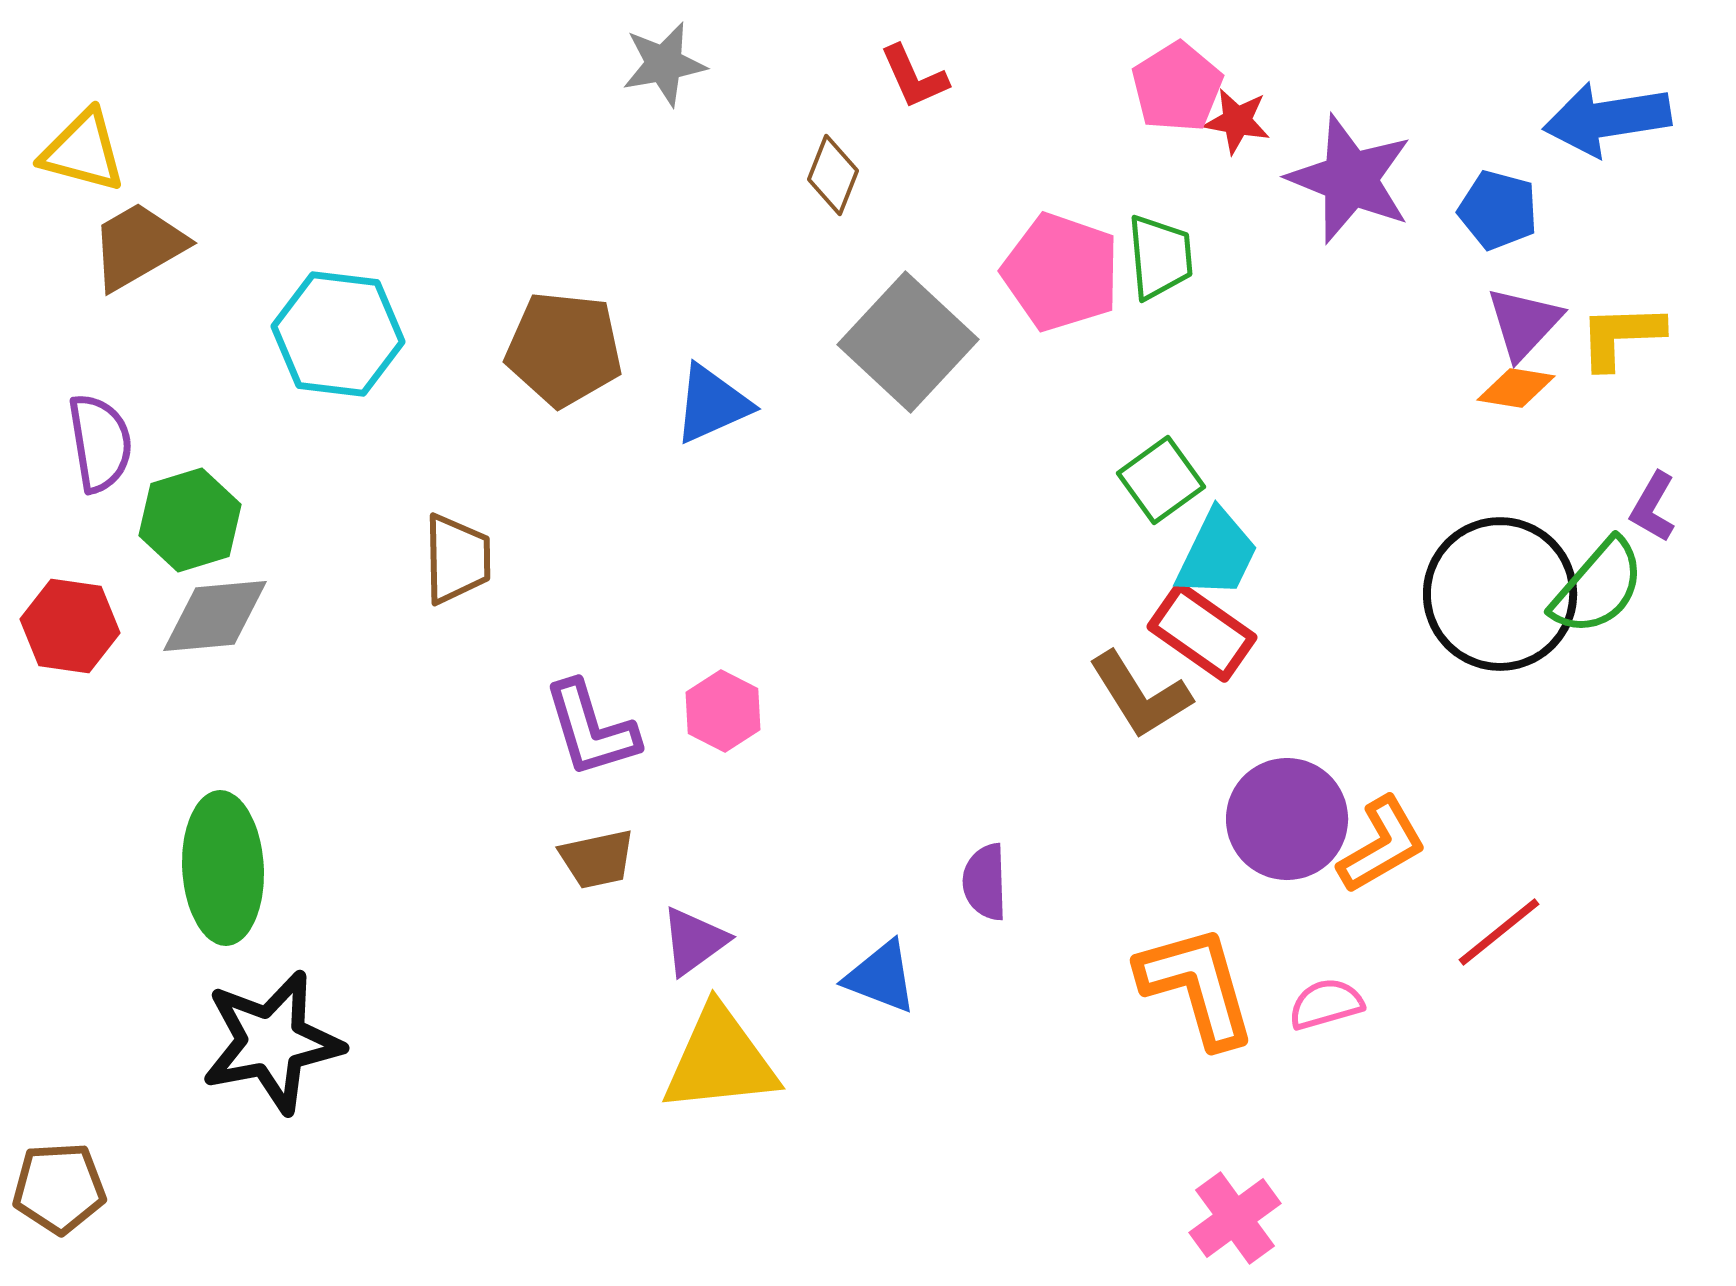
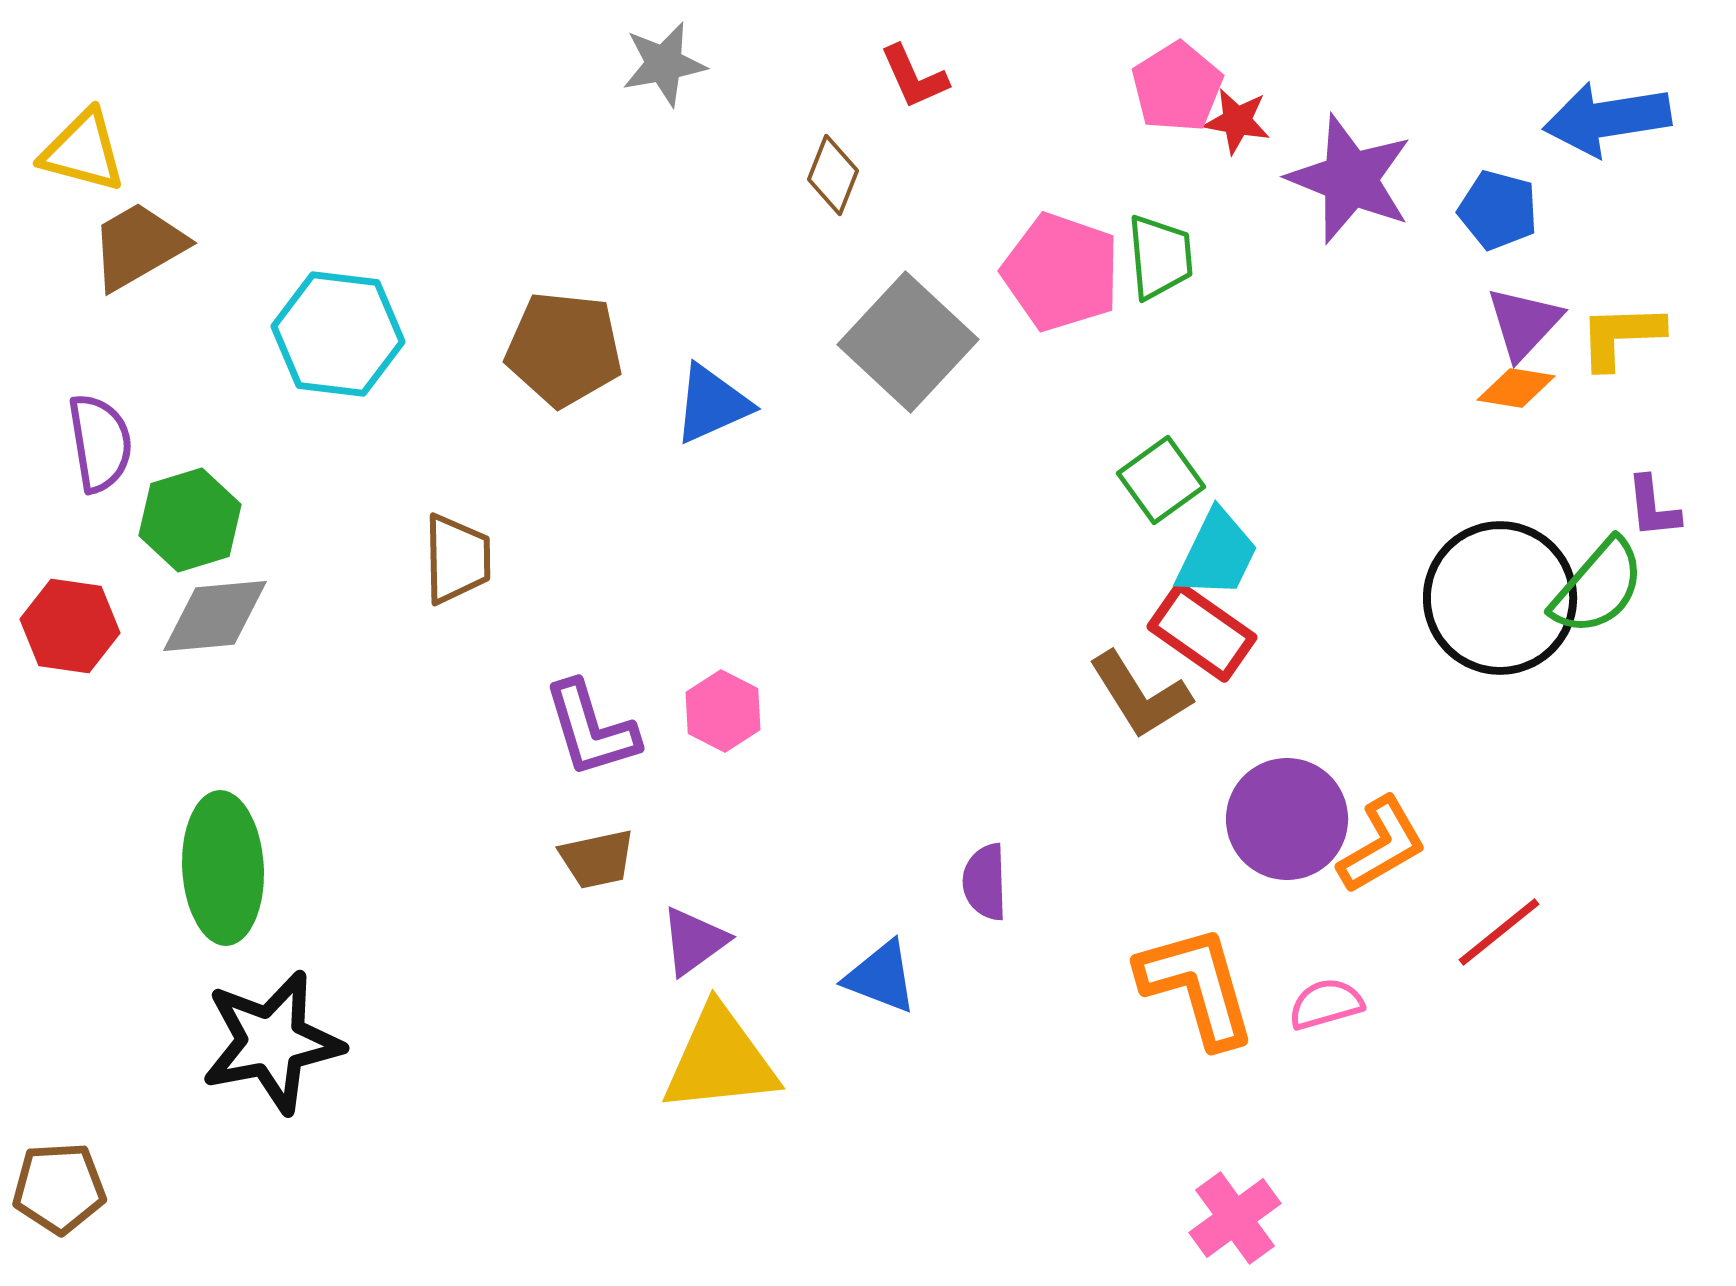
purple L-shape at (1653, 507): rotated 36 degrees counterclockwise
black circle at (1500, 594): moved 4 px down
